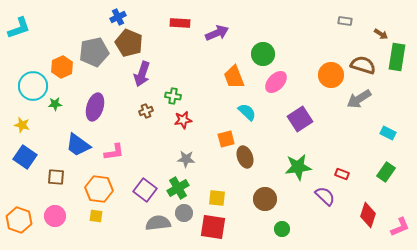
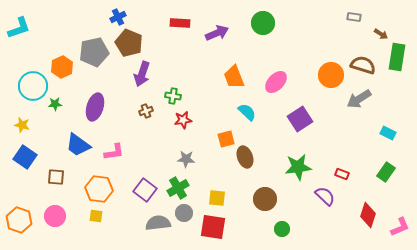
gray rectangle at (345, 21): moved 9 px right, 4 px up
green circle at (263, 54): moved 31 px up
